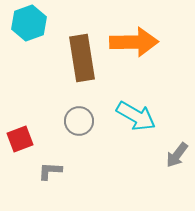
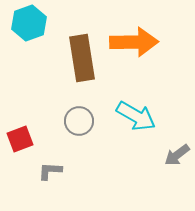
gray arrow: rotated 16 degrees clockwise
